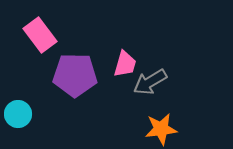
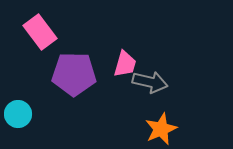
pink rectangle: moved 3 px up
purple pentagon: moved 1 px left, 1 px up
gray arrow: rotated 136 degrees counterclockwise
orange star: rotated 16 degrees counterclockwise
